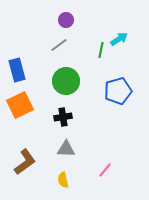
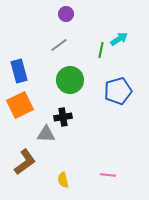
purple circle: moved 6 px up
blue rectangle: moved 2 px right, 1 px down
green circle: moved 4 px right, 1 px up
gray triangle: moved 20 px left, 15 px up
pink line: moved 3 px right, 5 px down; rotated 56 degrees clockwise
